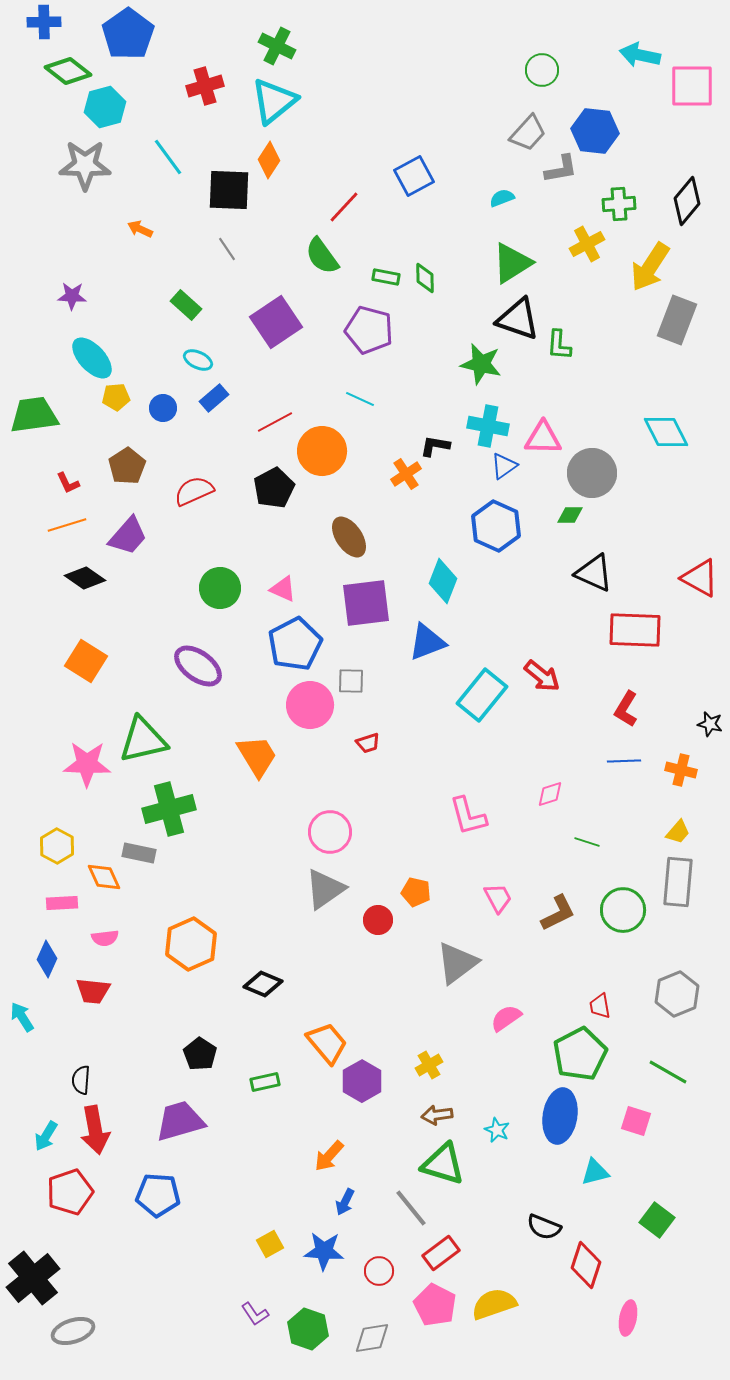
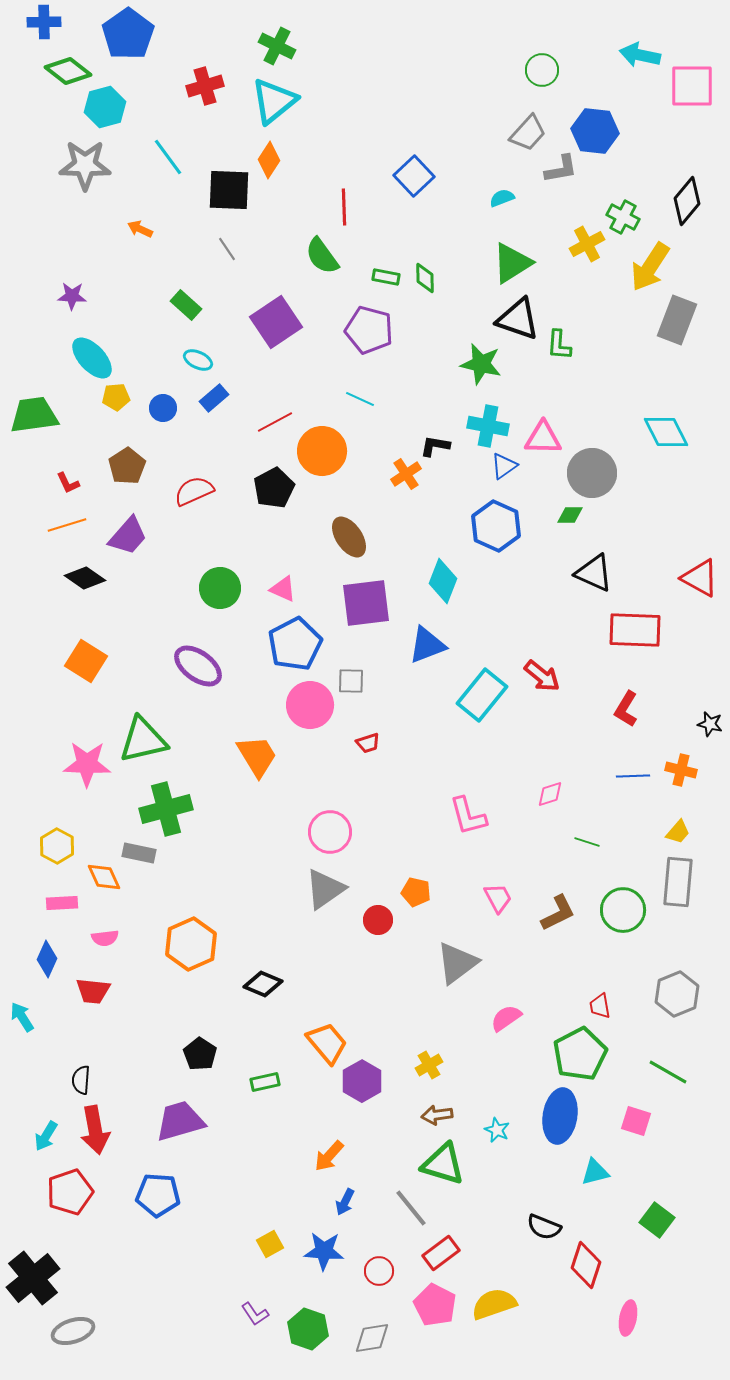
blue square at (414, 176): rotated 15 degrees counterclockwise
green cross at (619, 204): moved 4 px right, 13 px down; rotated 32 degrees clockwise
red line at (344, 207): rotated 45 degrees counterclockwise
blue triangle at (427, 642): moved 3 px down
blue line at (624, 761): moved 9 px right, 15 px down
green cross at (169, 809): moved 3 px left
